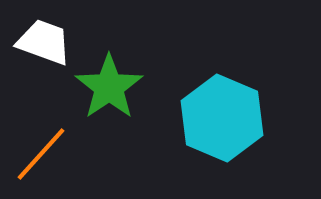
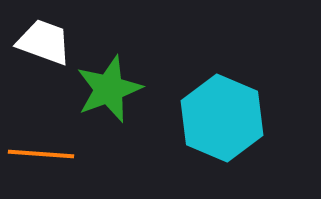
green star: moved 2 px down; rotated 14 degrees clockwise
orange line: rotated 52 degrees clockwise
